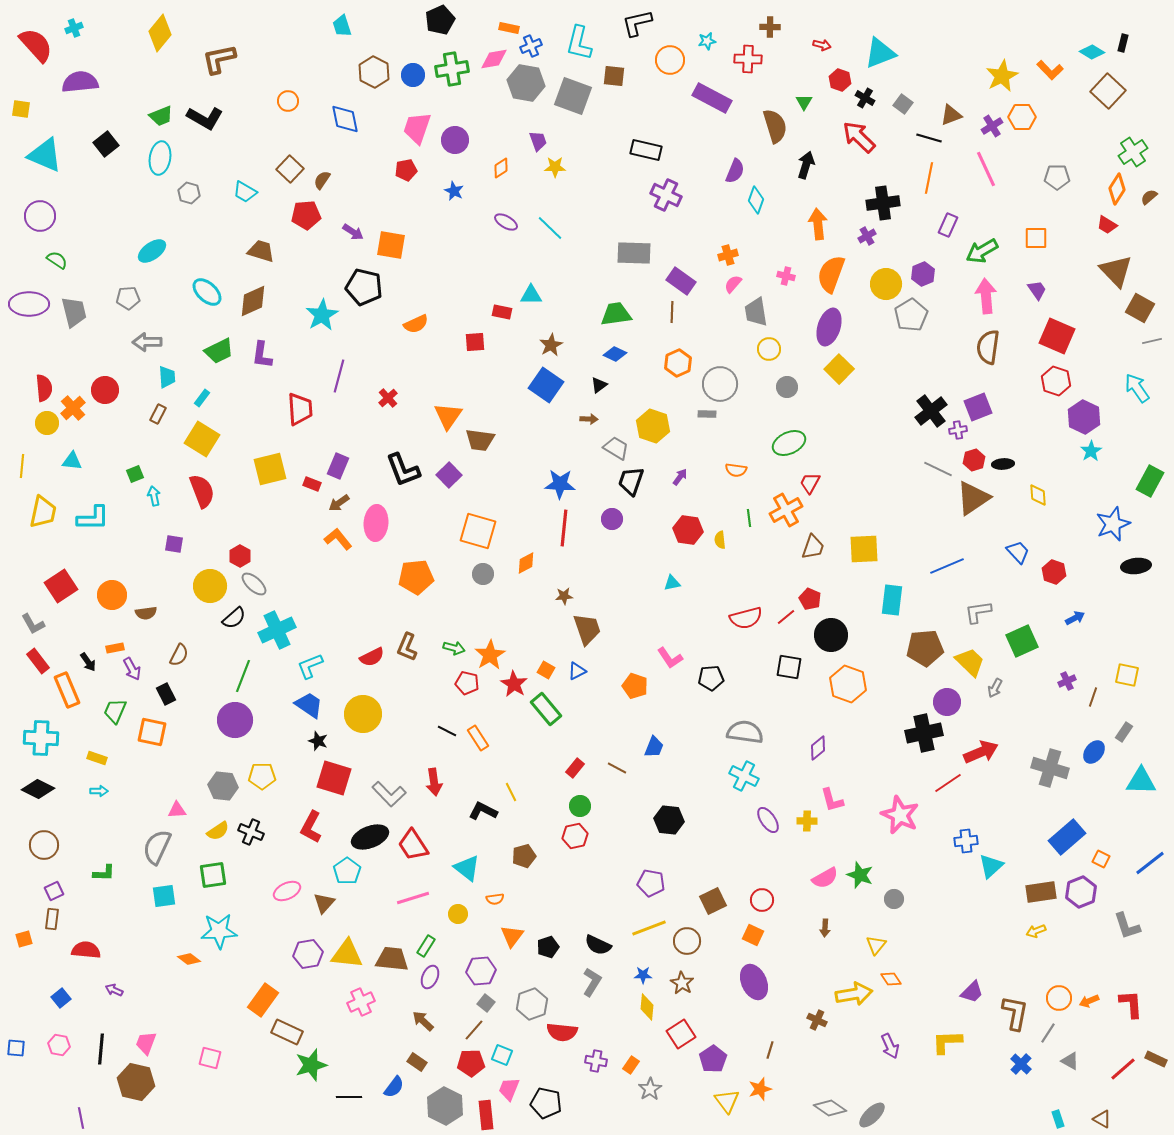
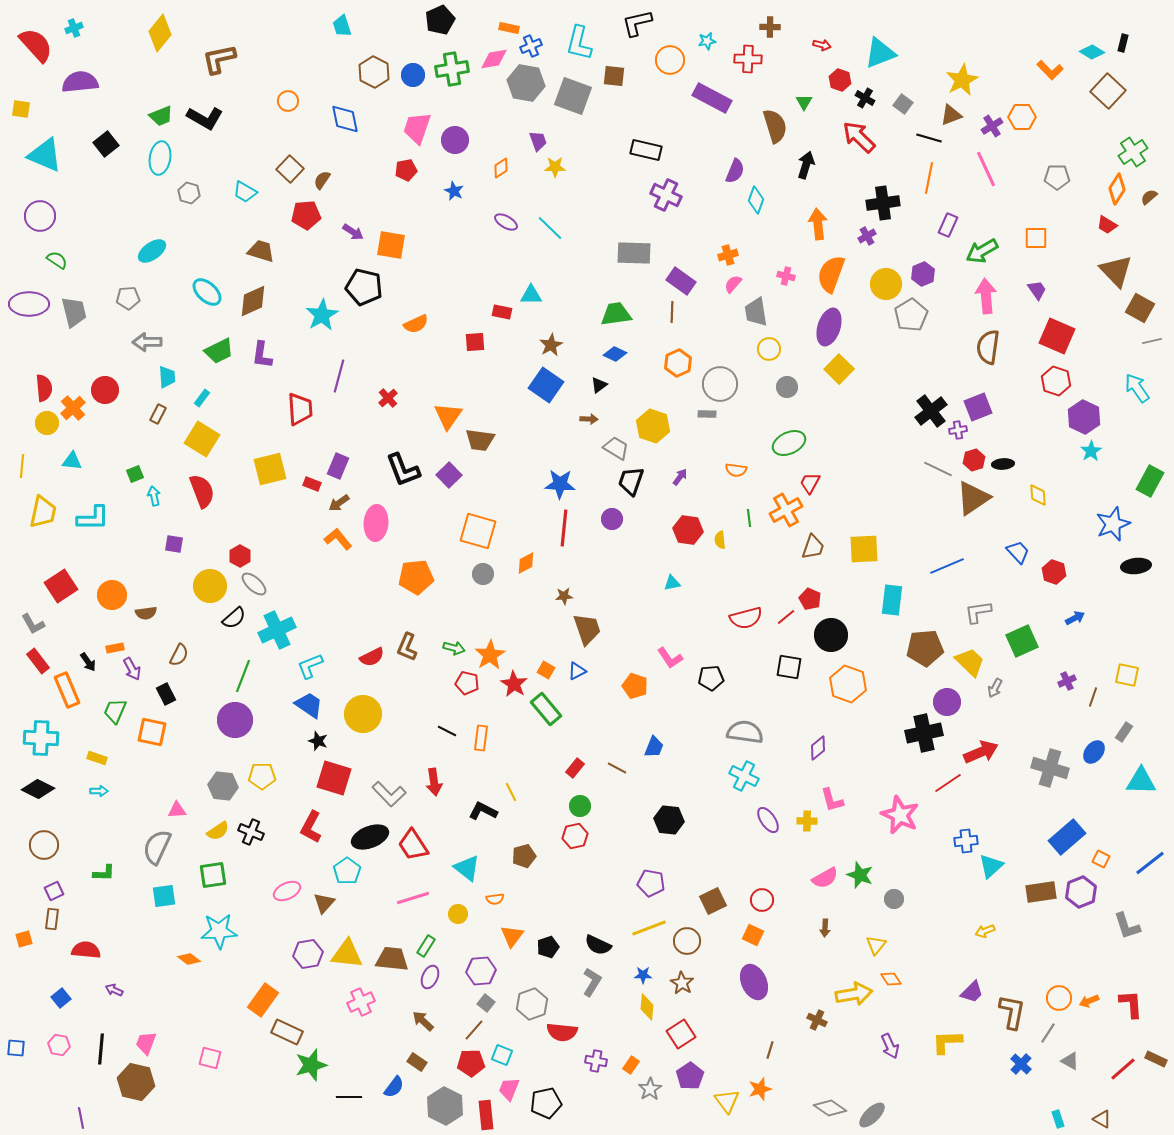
yellow star at (1002, 76): moved 40 px left, 4 px down
orange rectangle at (478, 738): moved 3 px right; rotated 40 degrees clockwise
yellow arrow at (1036, 931): moved 51 px left
brown L-shape at (1015, 1013): moved 3 px left, 1 px up
purple pentagon at (713, 1059): moved 23 px left, 17 px down
black pentagon at (546, 1103): rotated 24 degrees counterclockwise
